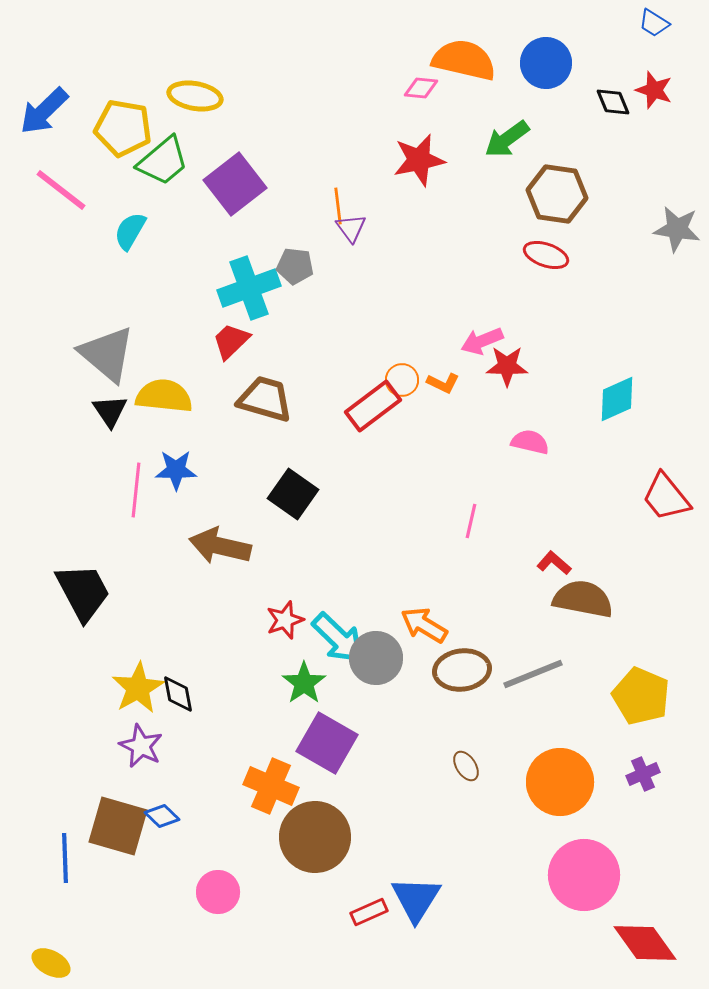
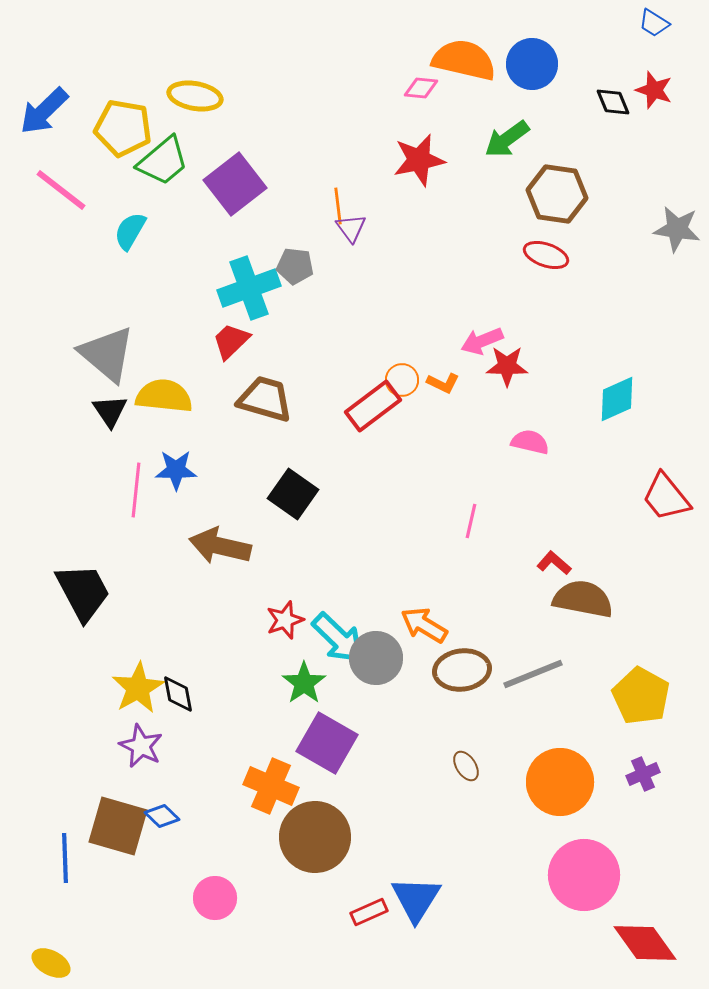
blue circle at (546, 63): moved 14 px left, 1 px down
yellow pentagon at (641, 696): rotated 6 degrees clockwise
pink circle at (218, 892): moved 3 px left, 6 px down
